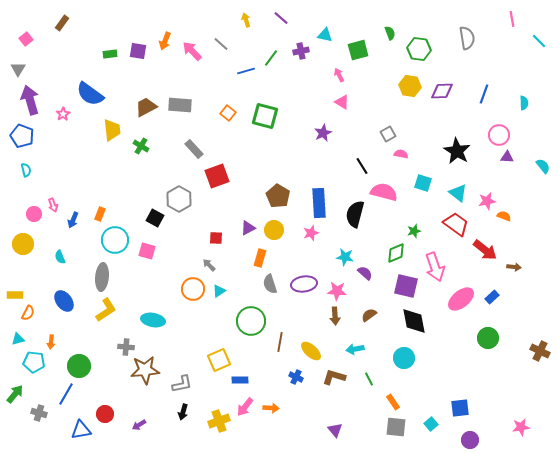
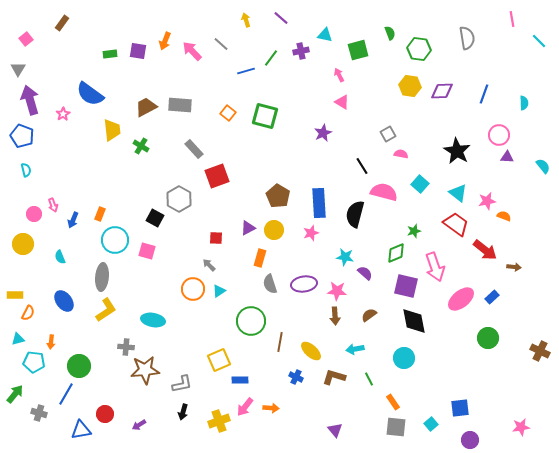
cyan square at (423, 183): moved 3 px left, 1 px down; rotated 24 degrees clockwise
